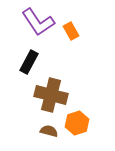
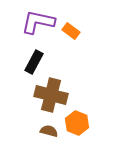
purple L-shape: rotated 136 degrees clockwise
orange rectangle: rotated 24 degrees counterclockwise
black rectangle: moved 5 px right
orange hexagon: rotated 20 degrees counterclockwise
